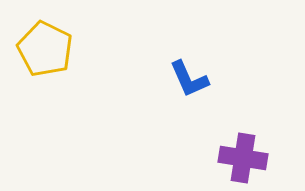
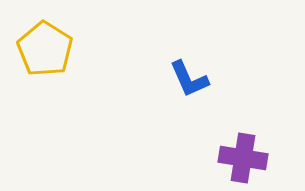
yellow pentagon: rotated 6 degrees clockwise
